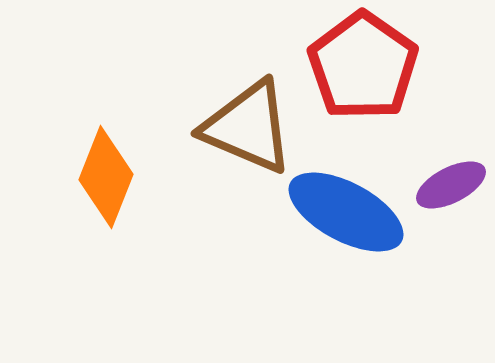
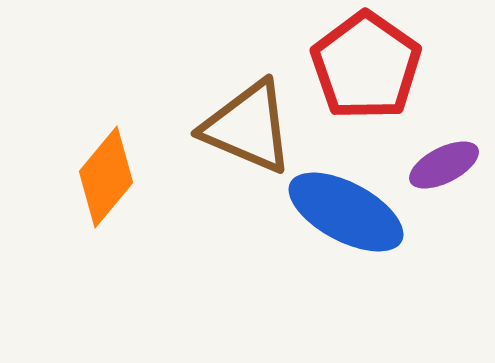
red pentagon: moved 3 px right
orange diamond: rotated 18 degrees clockwise
purple ellipse: moved 7 px left, 20 px up
